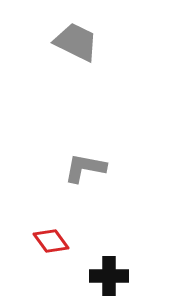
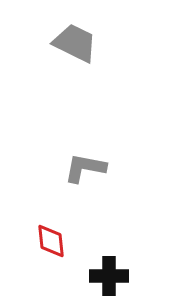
gray trapezoid: moved 1 px left, 1 px down
red diamond: rotated 30 degrees clockwise
